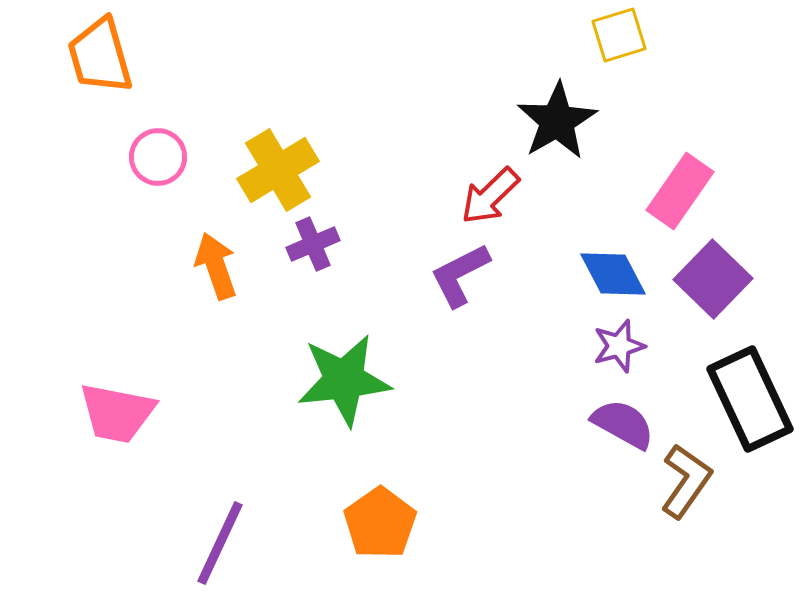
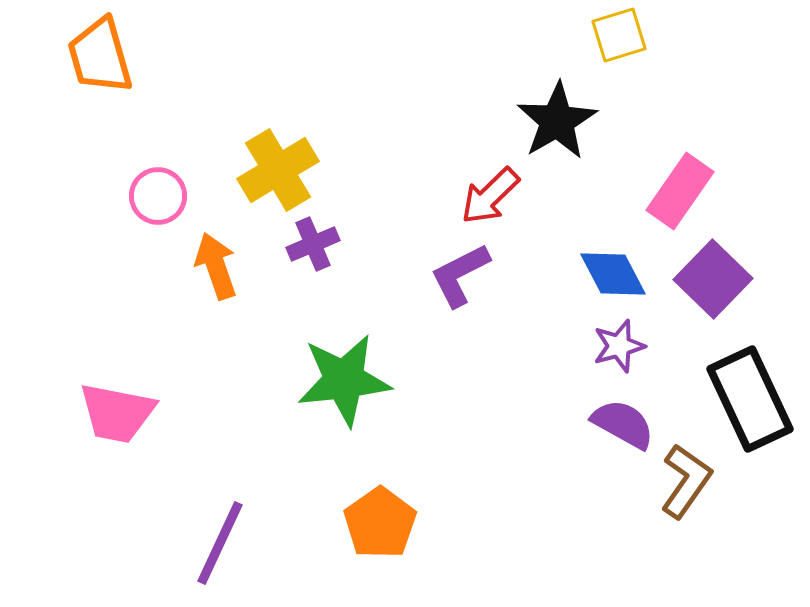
pink circle: moved 39 px down
